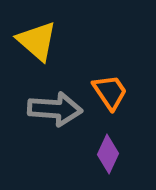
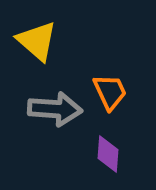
orange trapezoid: rotated 9 degrees clockwise
purple diamond: rotated 21 degrees counterclockwise
